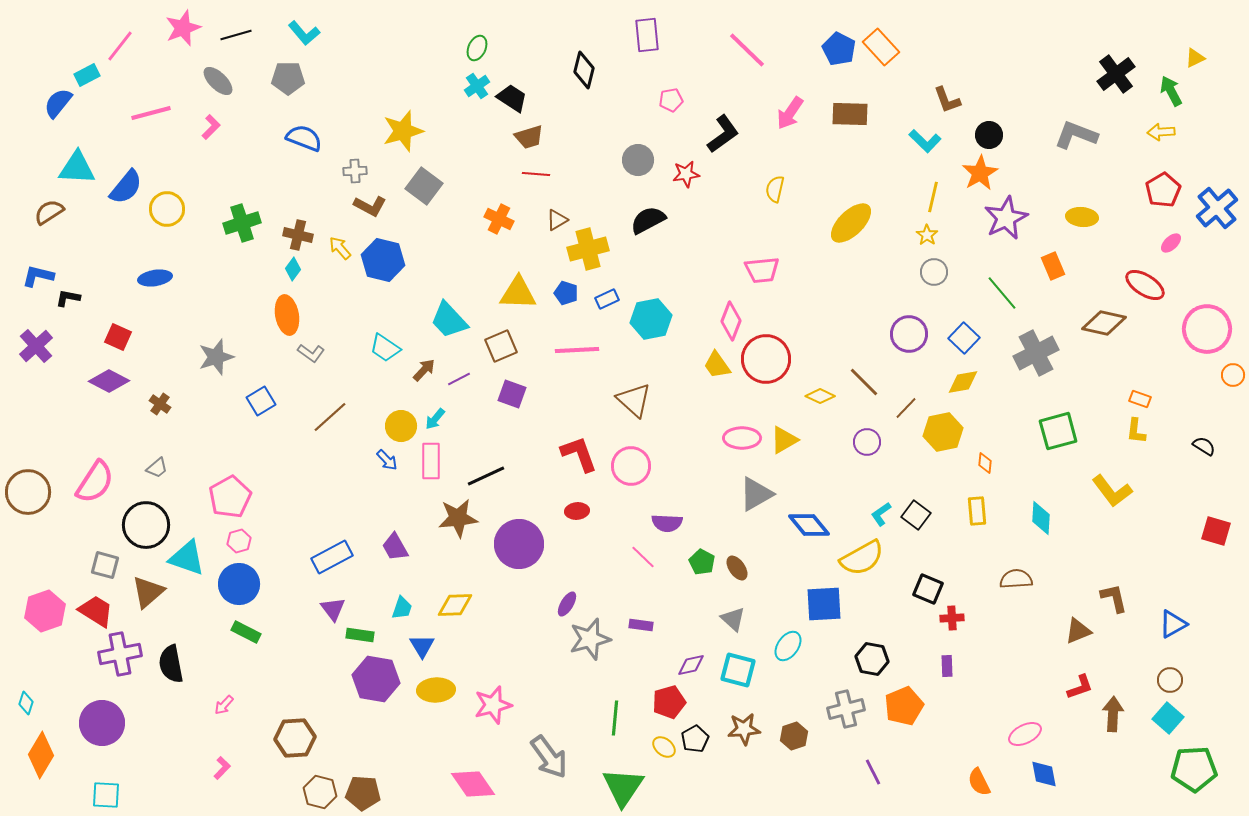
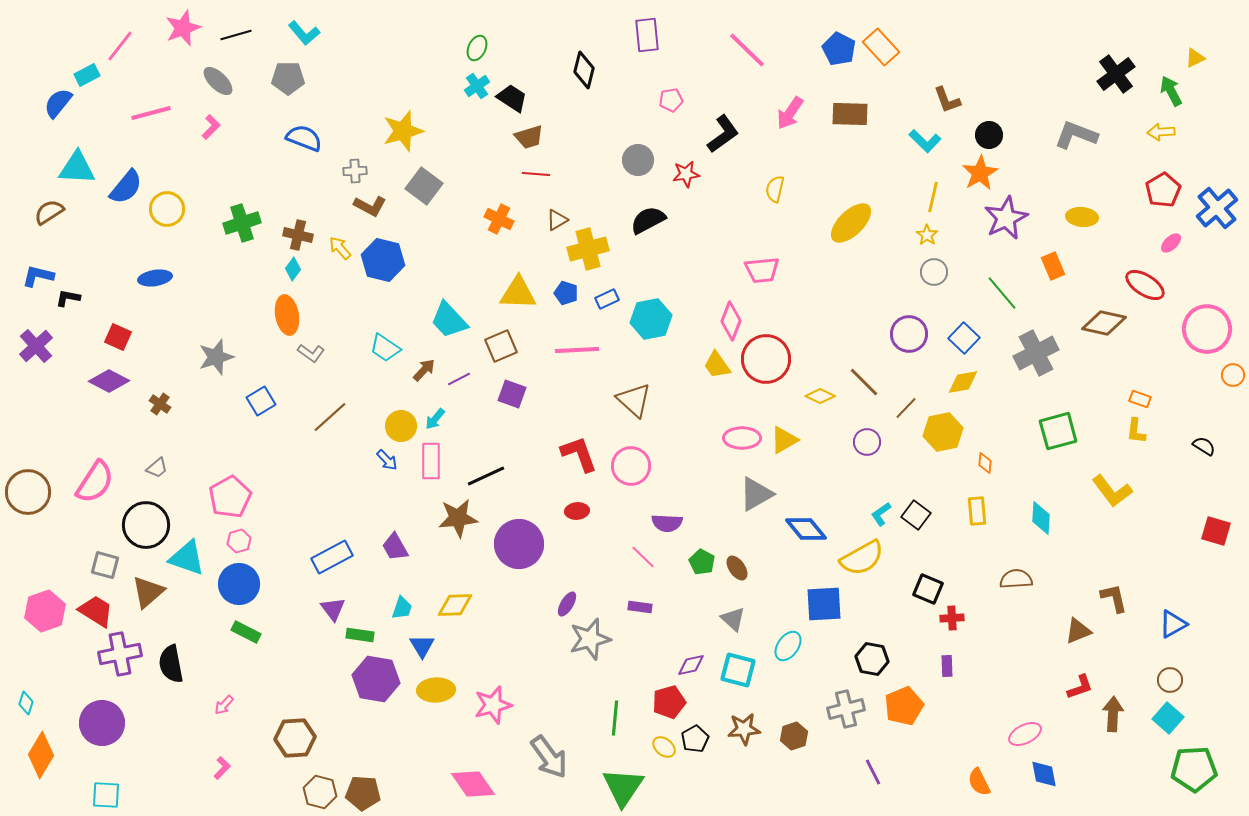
blue diamond at (809, 525): moved 3 px left, 4 px down
purple rectangle at (641, 625): moved 1 px left, 18 px up
